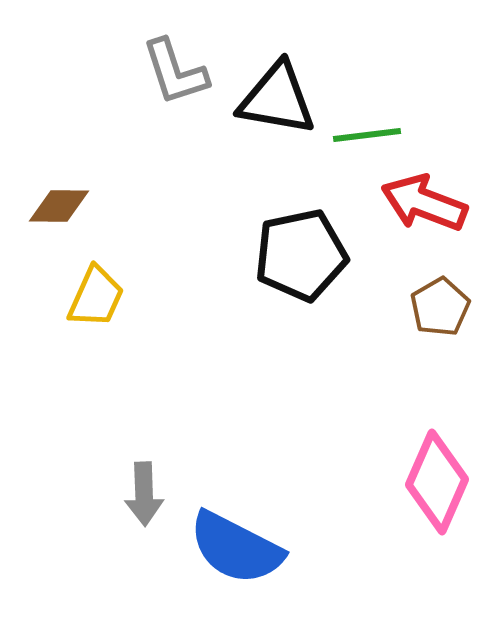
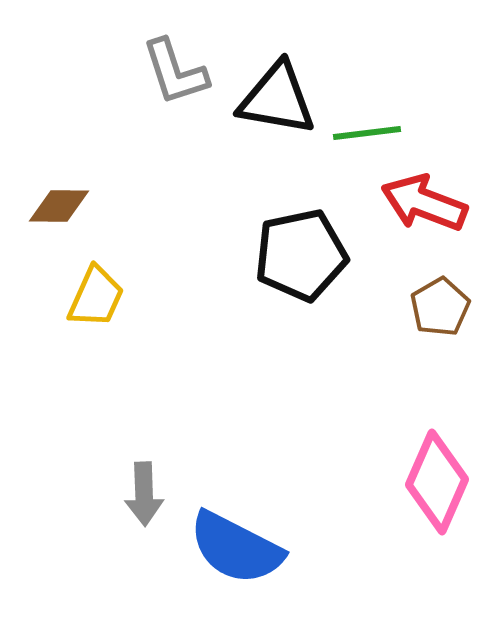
green line: moved 2 px up
